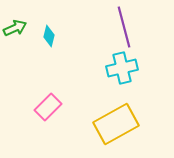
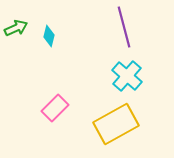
green arrow: moved 1 px right
cyan cross: moved 5 px right, 8 px down; rotated 36 degrees counterclockwise
pink rectangle: moved 7 px right, 1 px down
